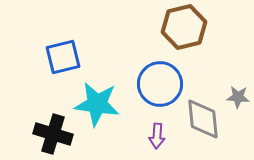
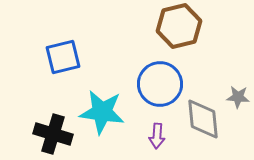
brown hexagon: moved 5 px left, 1 px up
cyan star: moved 5 px right, 8 px down
